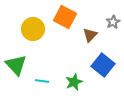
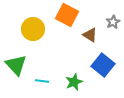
orange square: moved 2 px right, 2 px up
brown triangle: rotated 42 degrees counterclockwise
